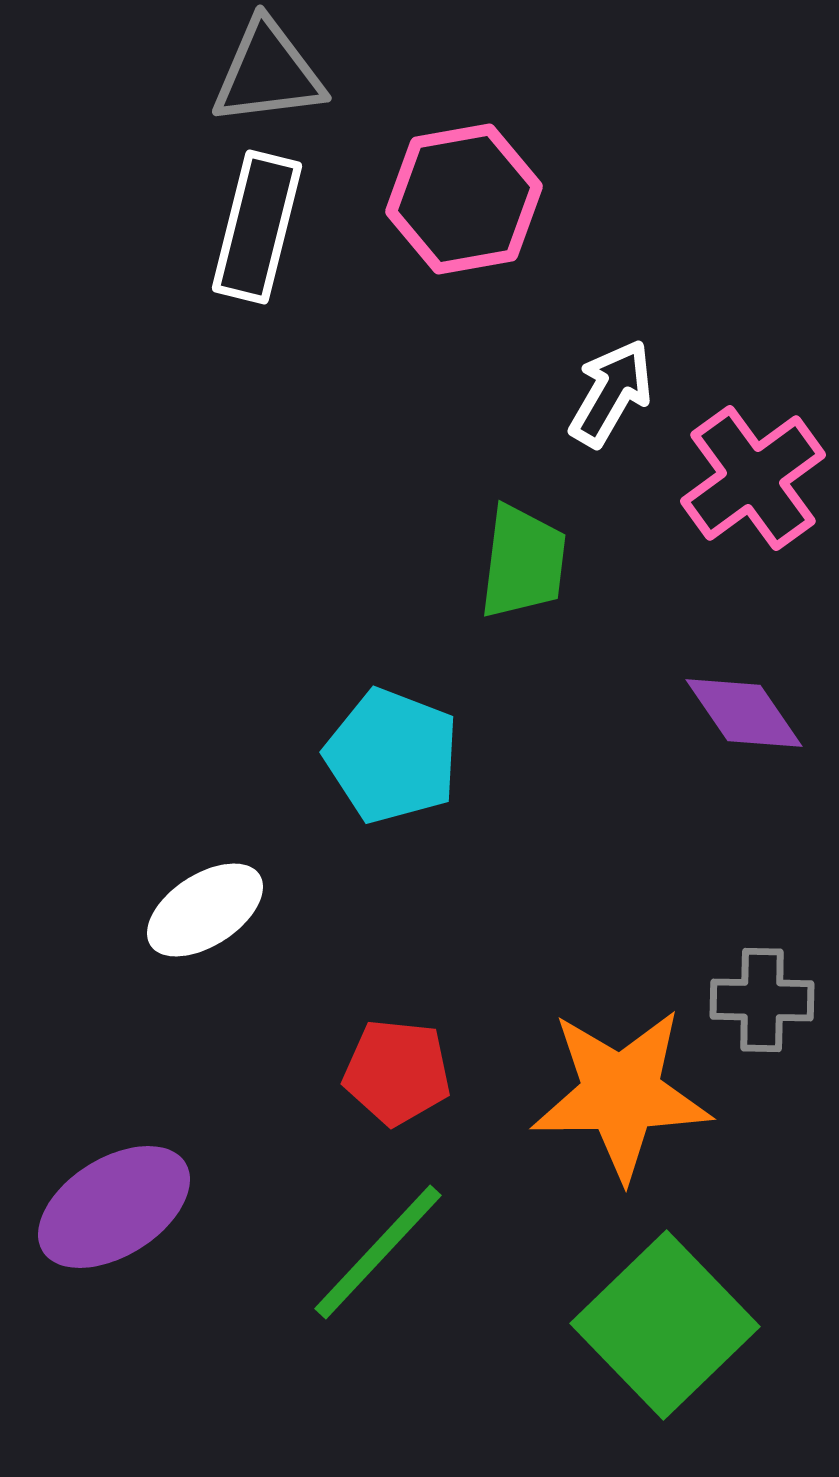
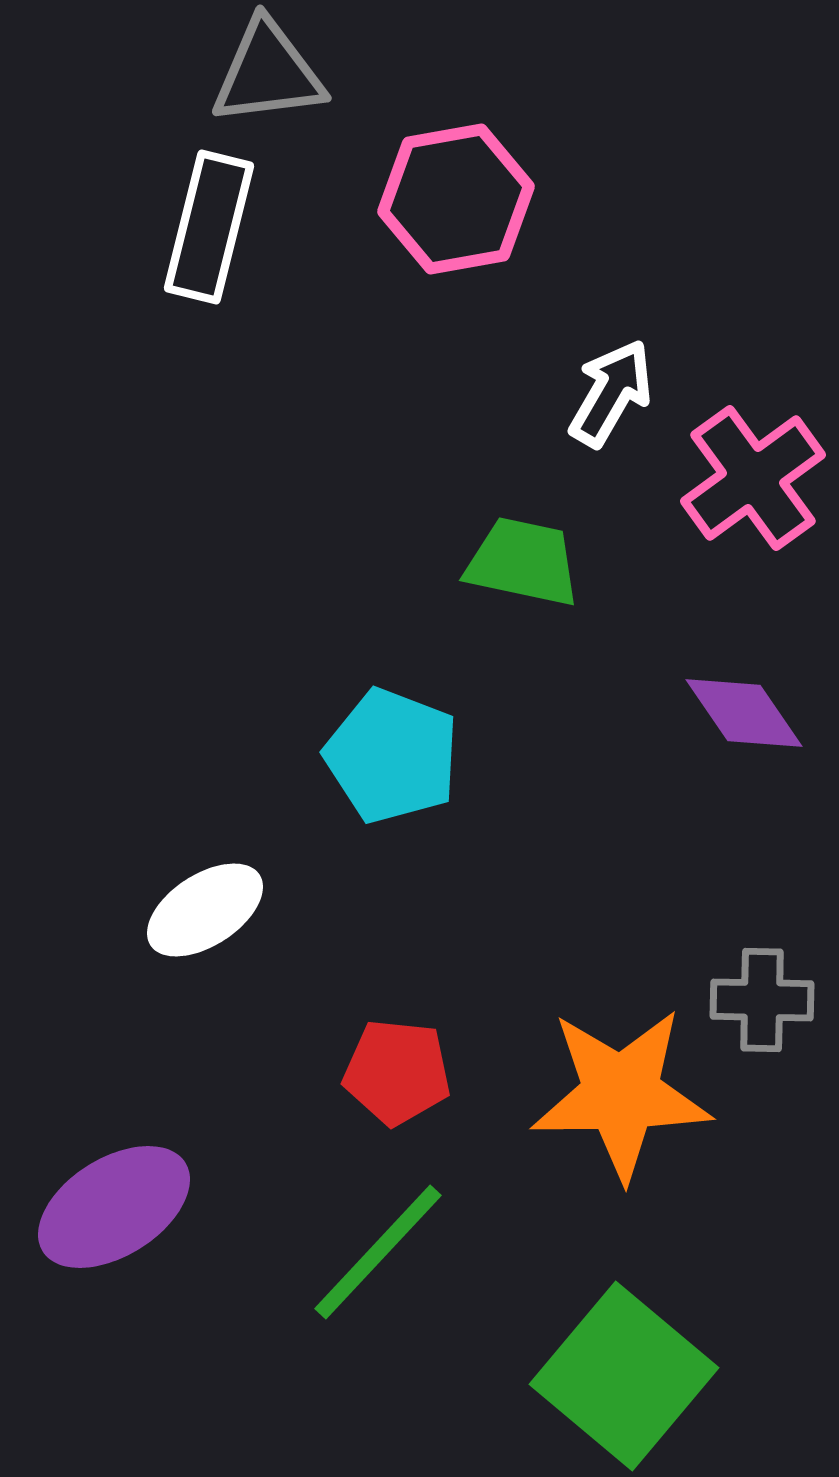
pink hexagon: moved 8 px left
white rectangle: moved 48 px left
green trapezoid: rotated 85 degrees counterclockwise
green square: moved 41 px left, 51 px down; rotated 6 degrees counterclockwise
